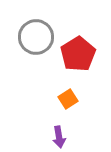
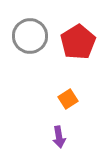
gray circle: moved 6 px left, 1 px up
red pentagon: moved 12 px up
